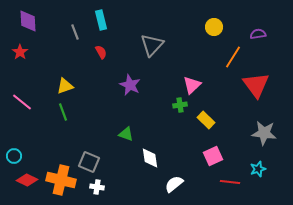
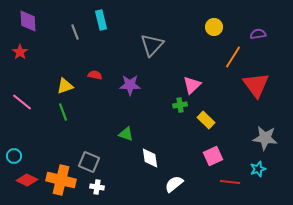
red semicircle: moved 6 px left, 23 px down; rotated 48 degrees counterclockwise
purple star: rotated 25 degrees counterclockwise
gray star: moved 1 px right, 5 px down
